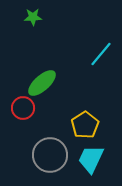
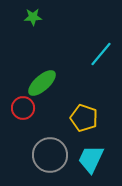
yellow pentagon: moved 1 px left, 7 px up; rotated 20 degrees counterclockwise
